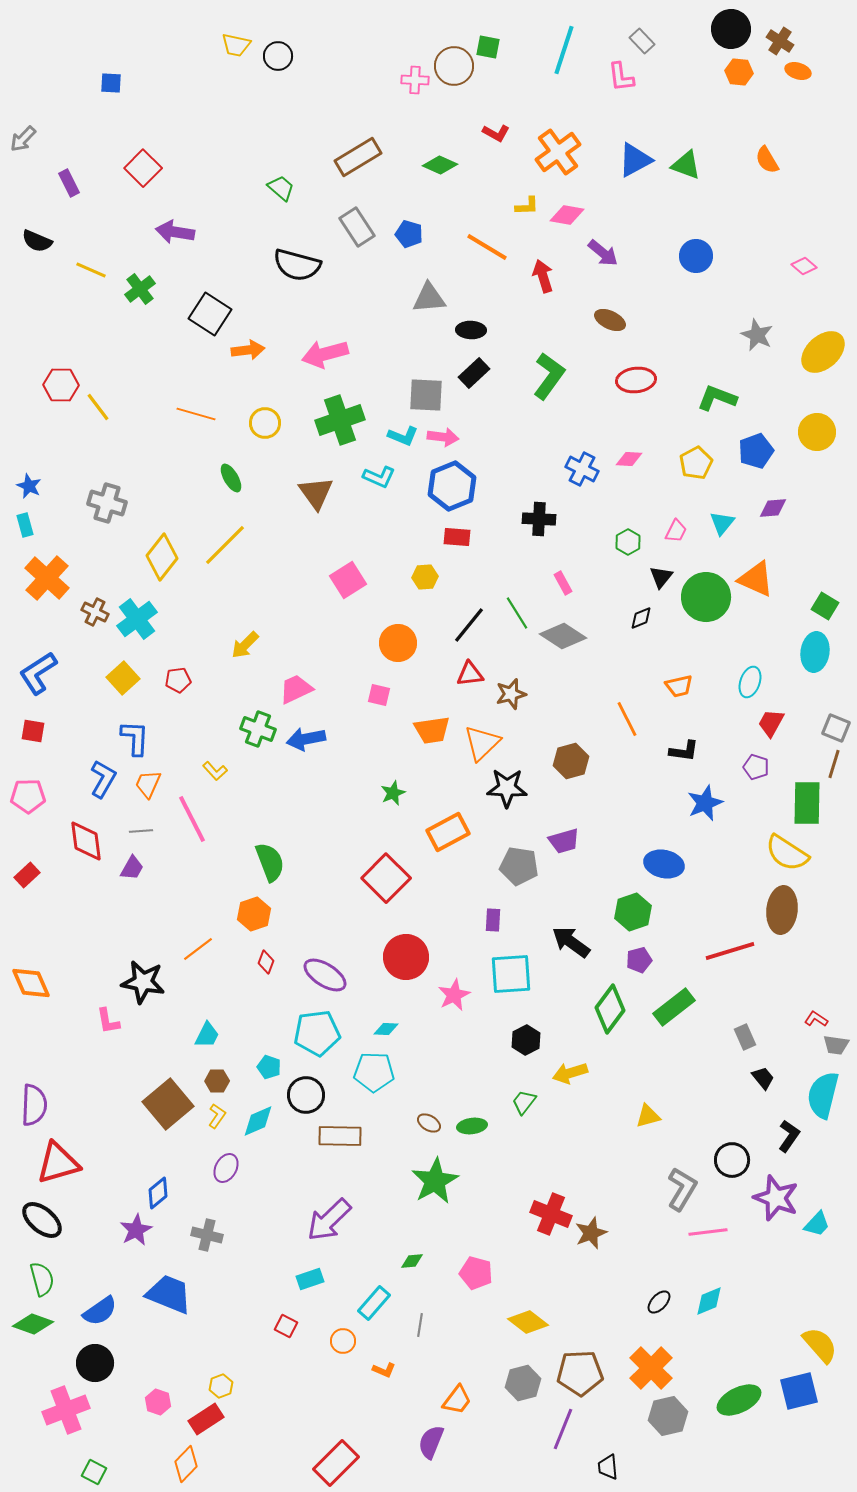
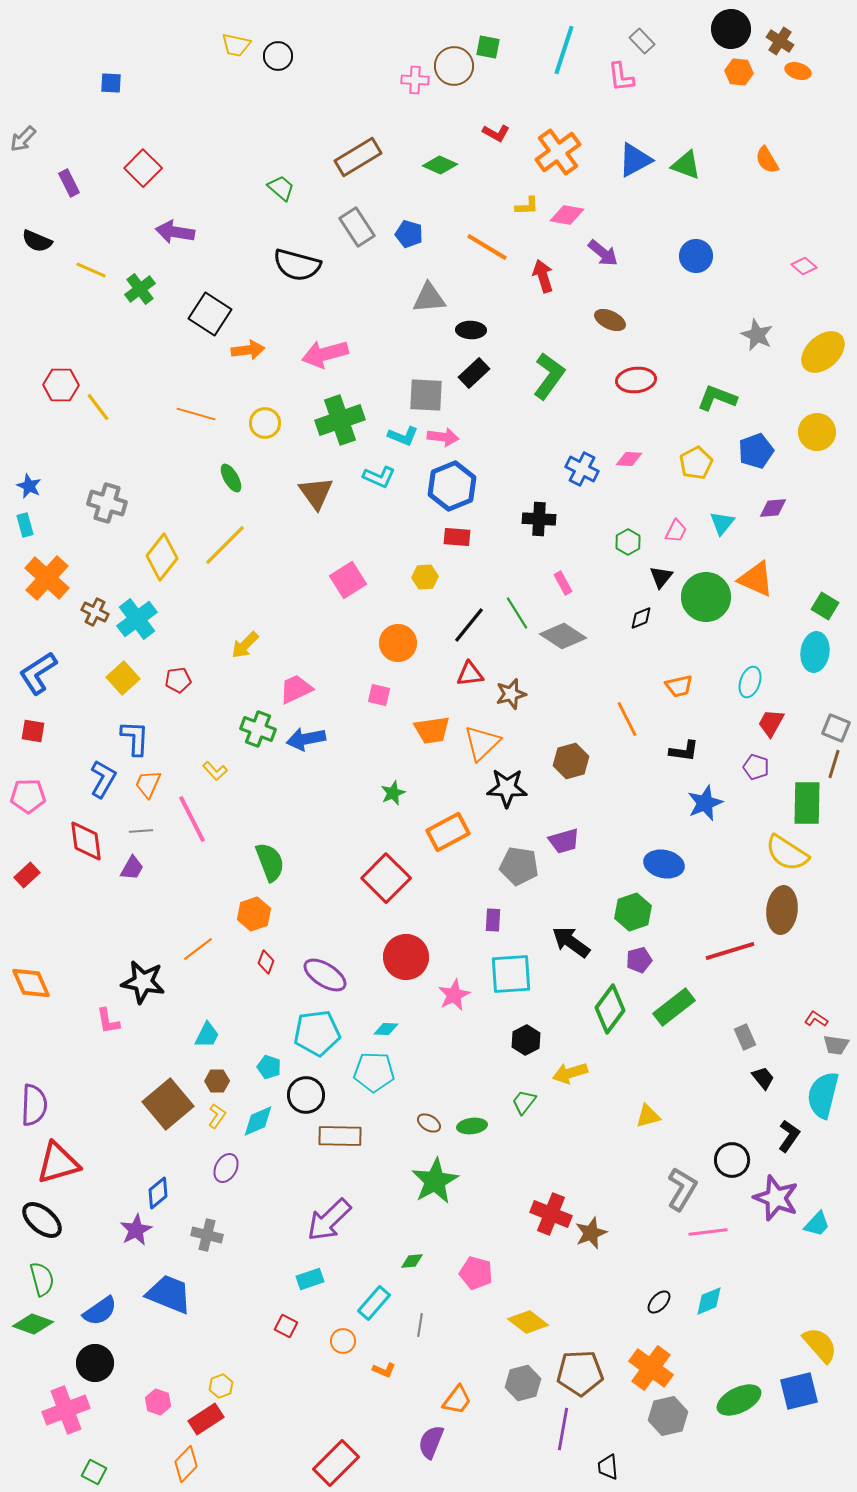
orange cross at (651, 1368): rotated 9 degrees counterclockwise
purple line at (563, 1429): rotated 12 degrees counterclockwise
